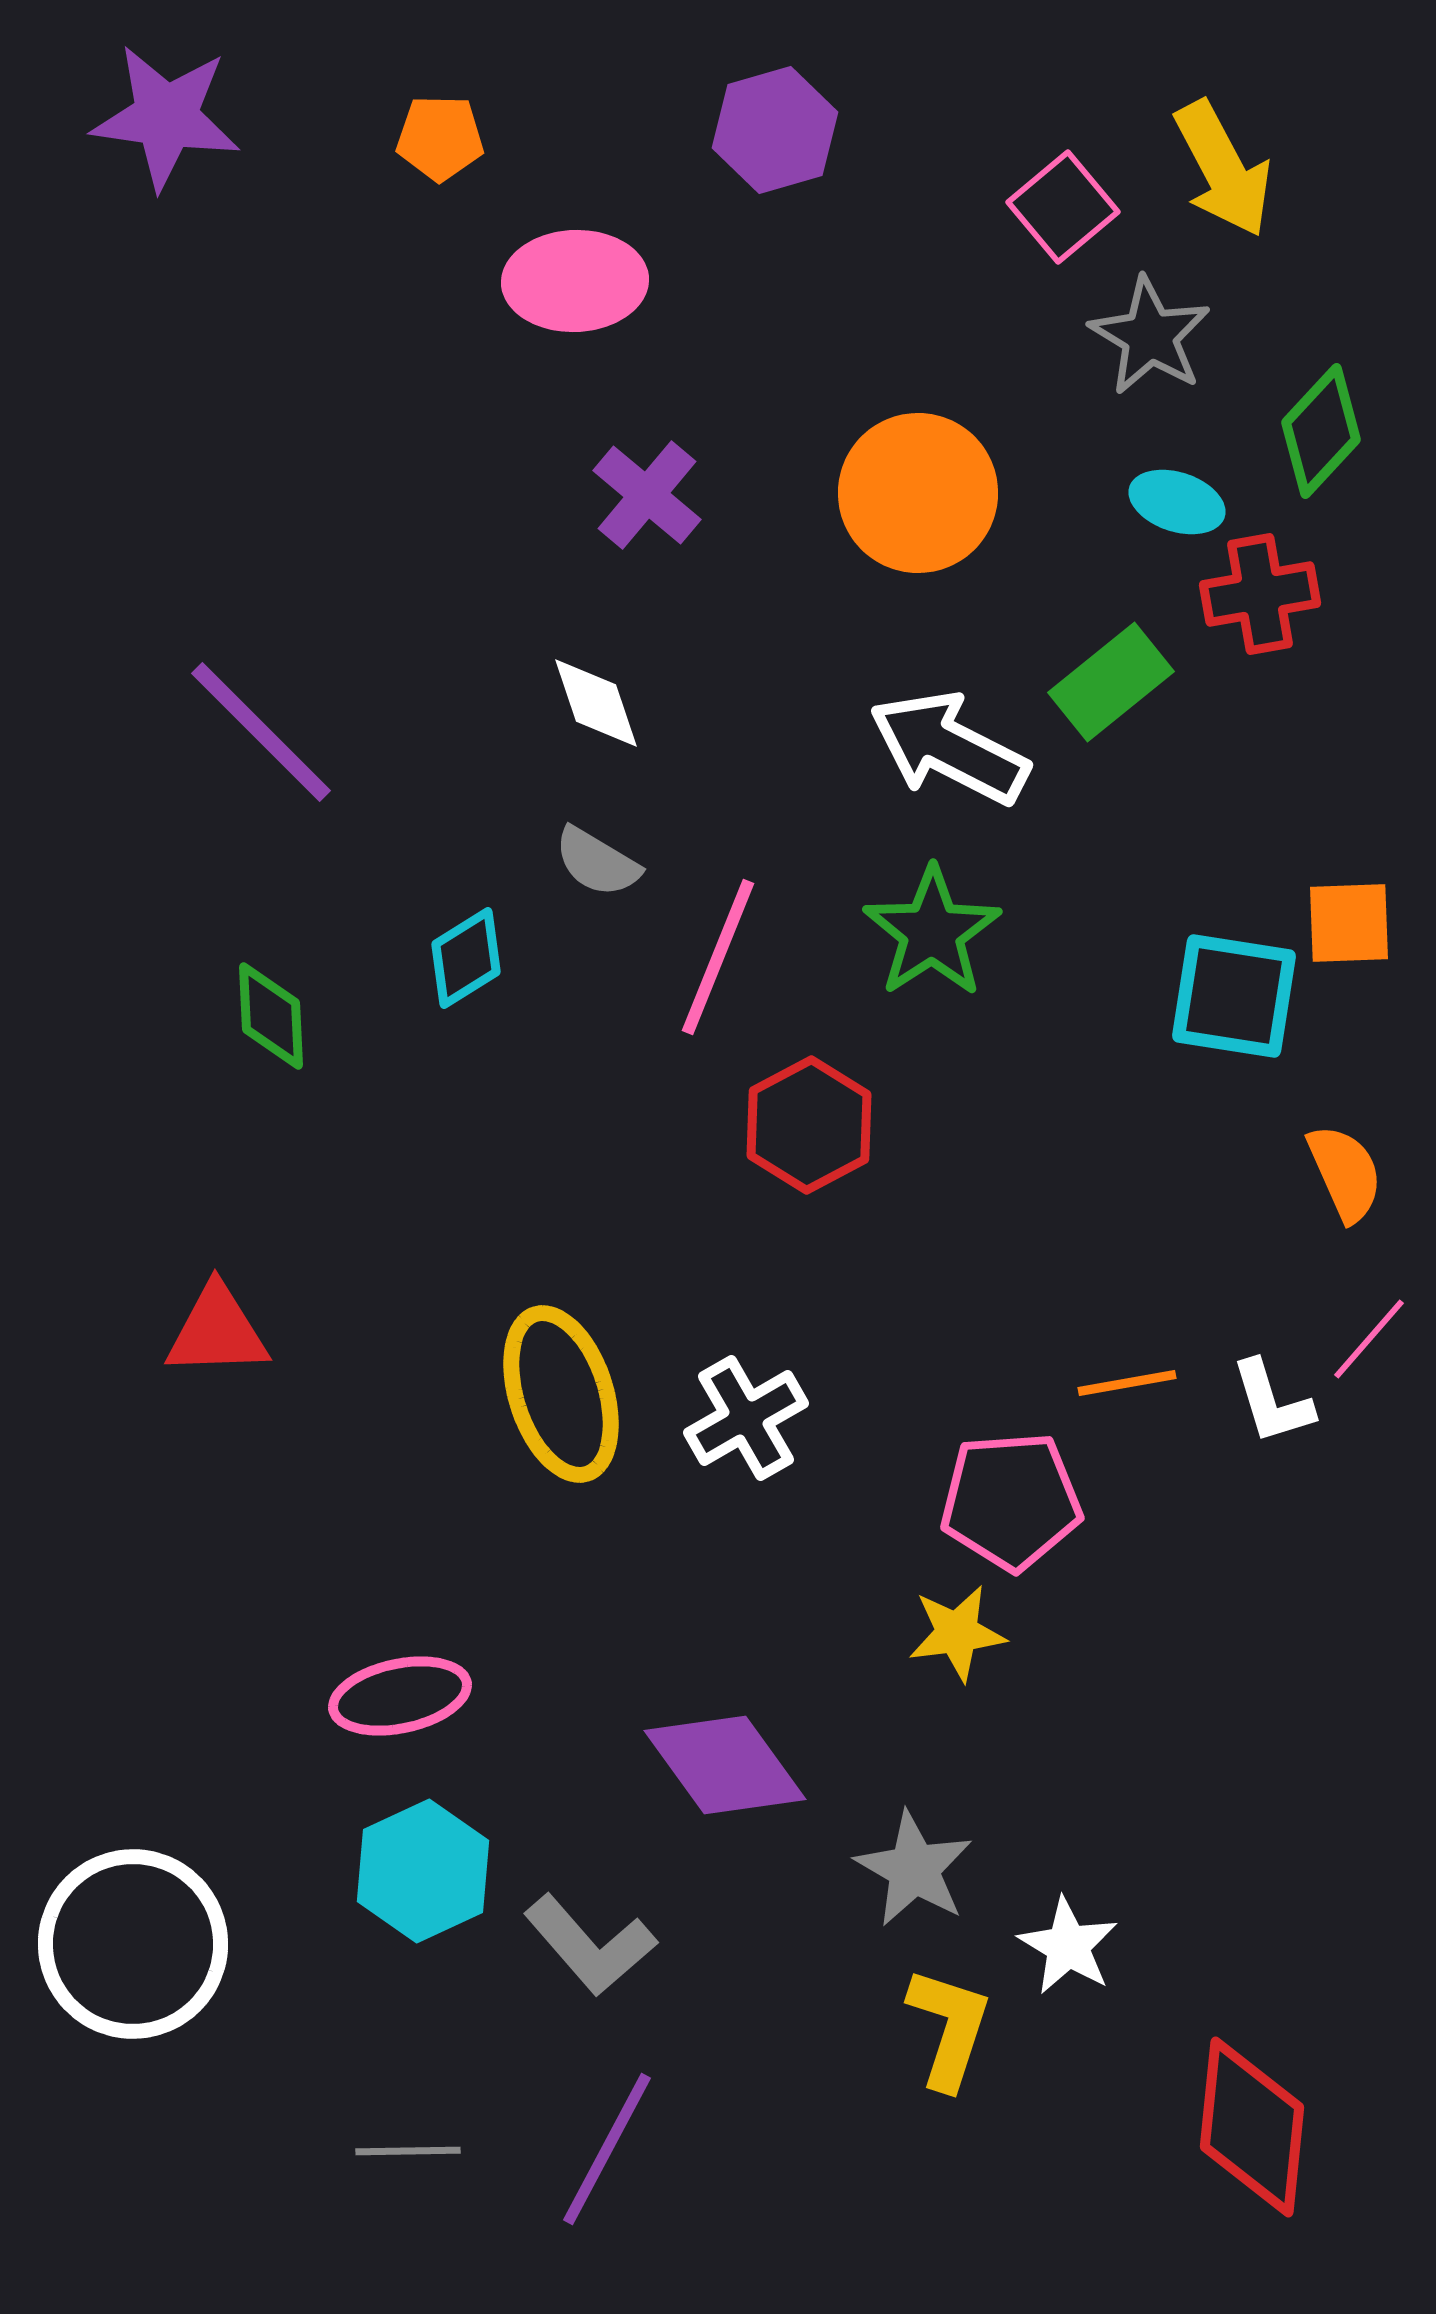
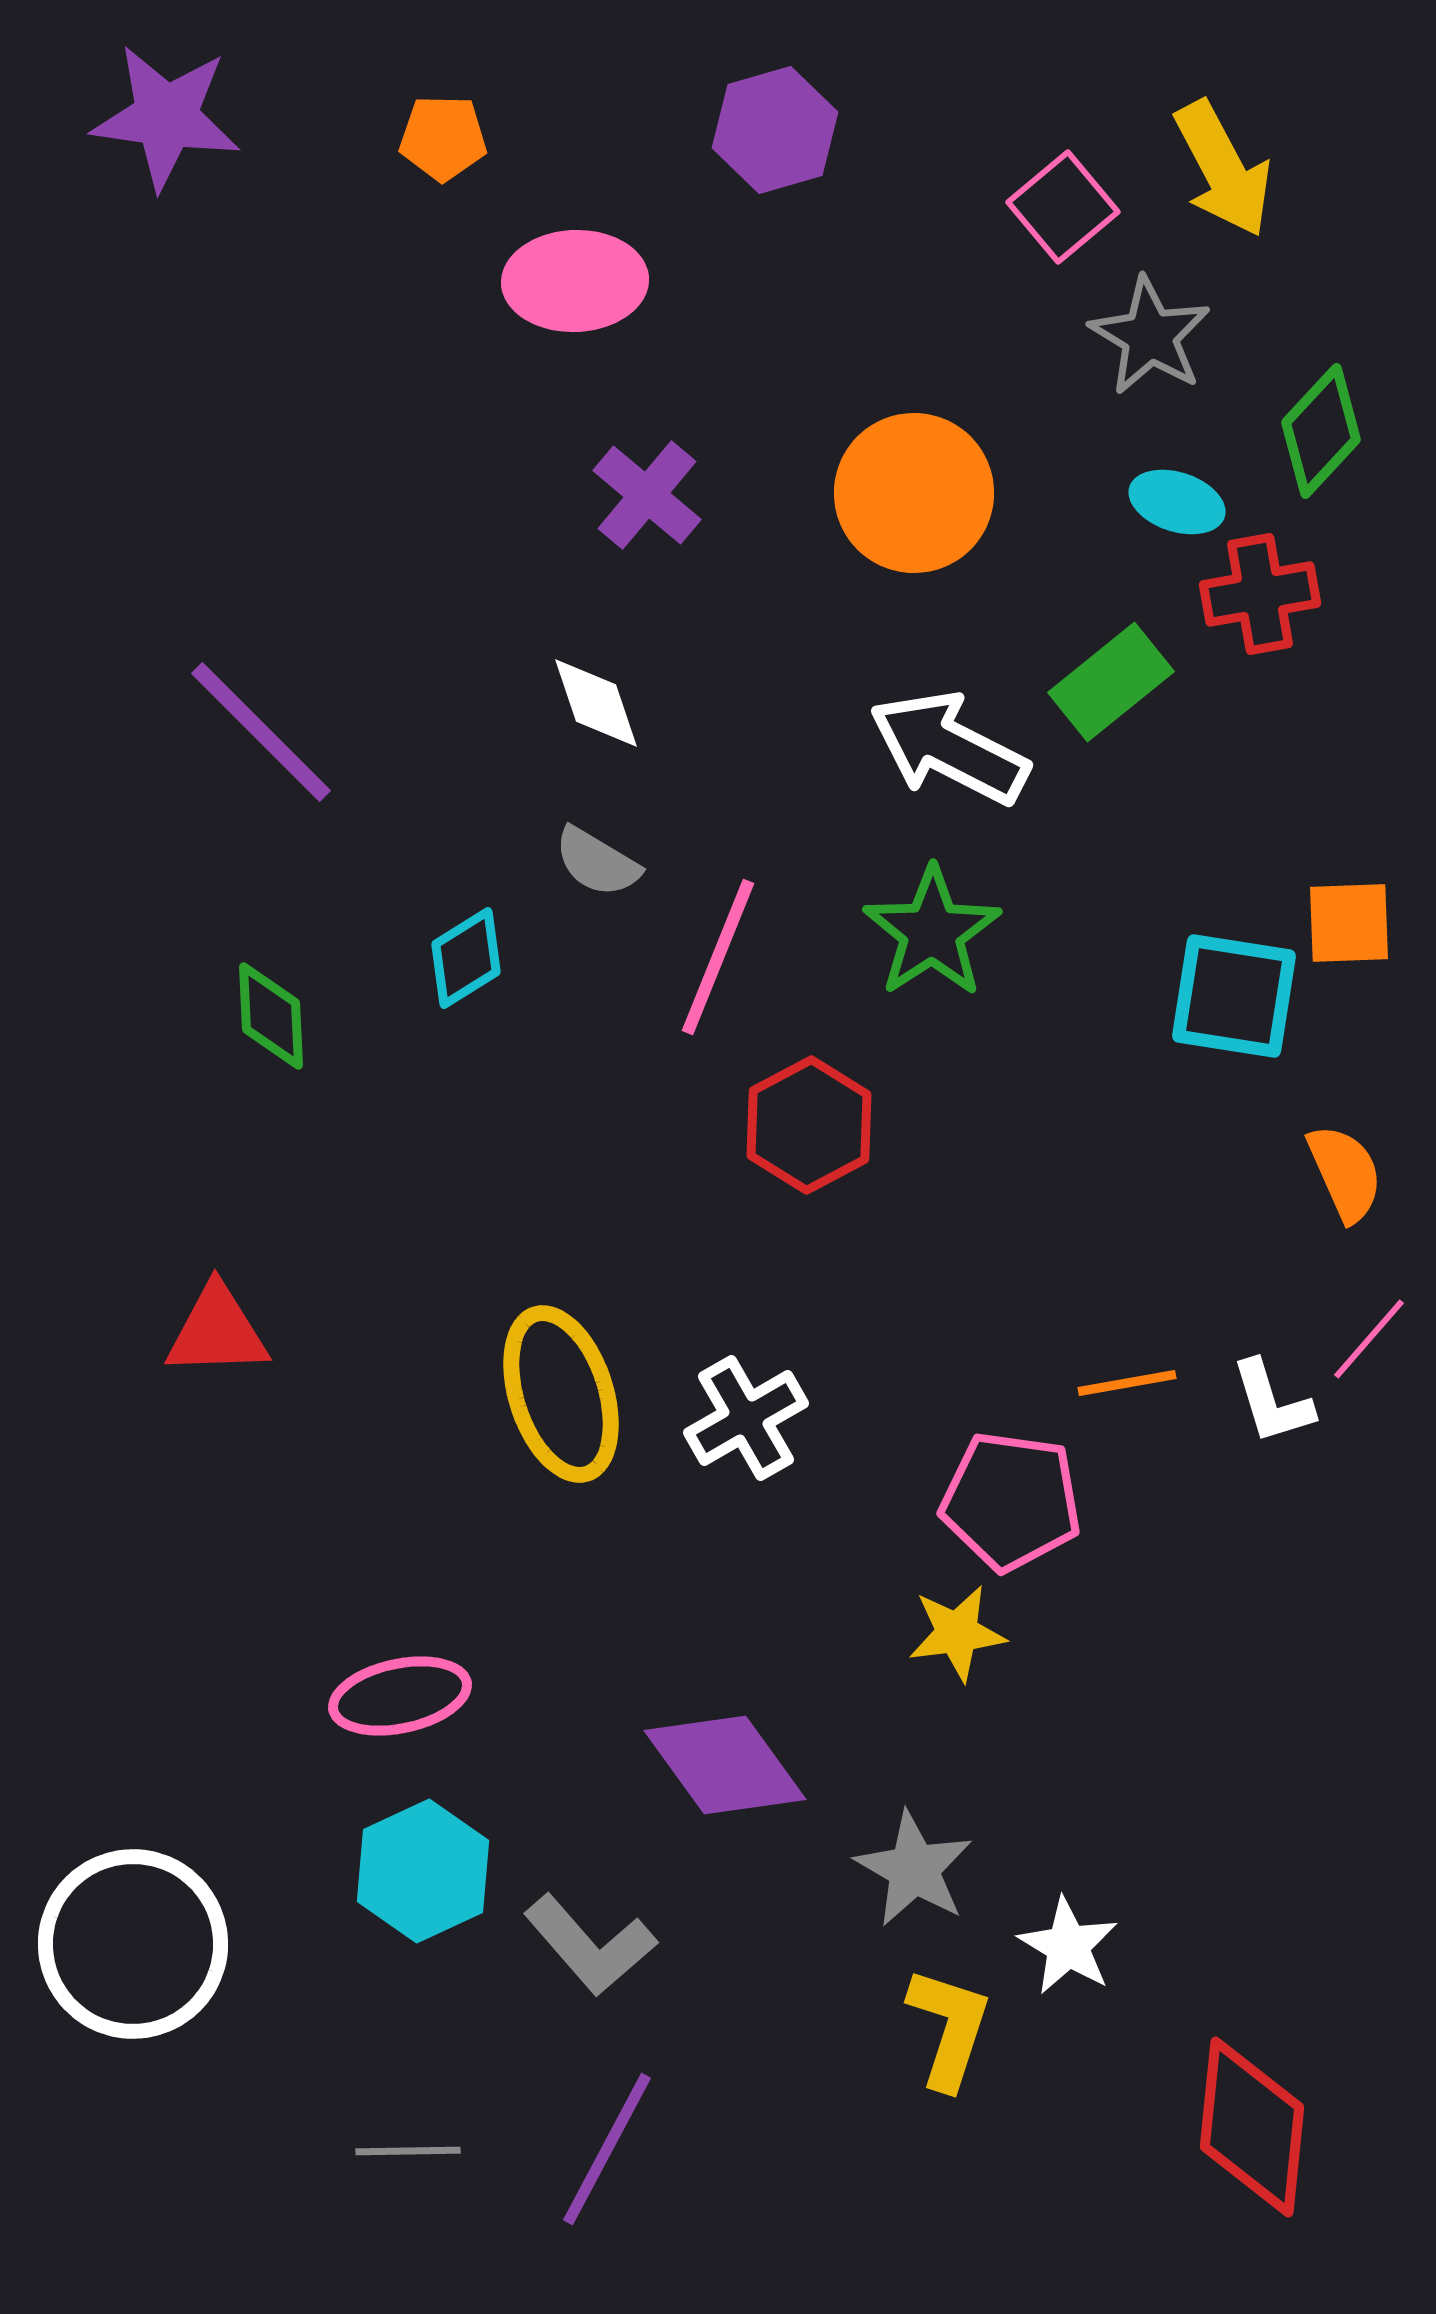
orange pentagon at (440, 138): moved 3 px right
orange circle at (918, 493): moved 4 px left
pink pentagon at (1011, 1501): rotated 12 degrees clockwise
